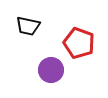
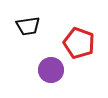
black trapezoid: rotated 20 degrees counterclockwise
